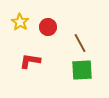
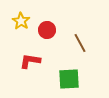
yellow star: moved 1 px right, 1 px up
red circle: moved 1 px left, 3 px down
green square: moved 13 px left, 9 px down
